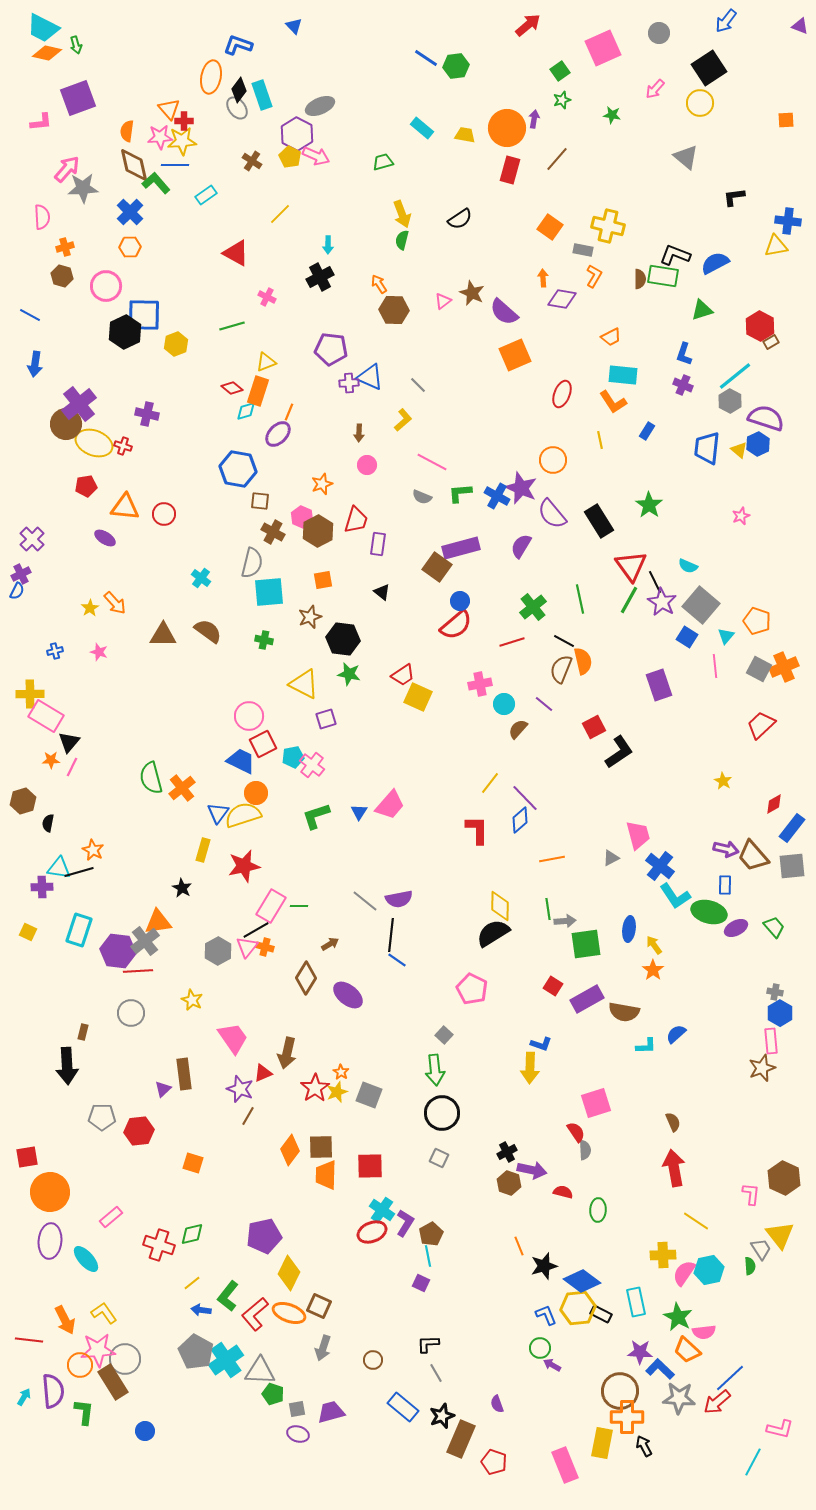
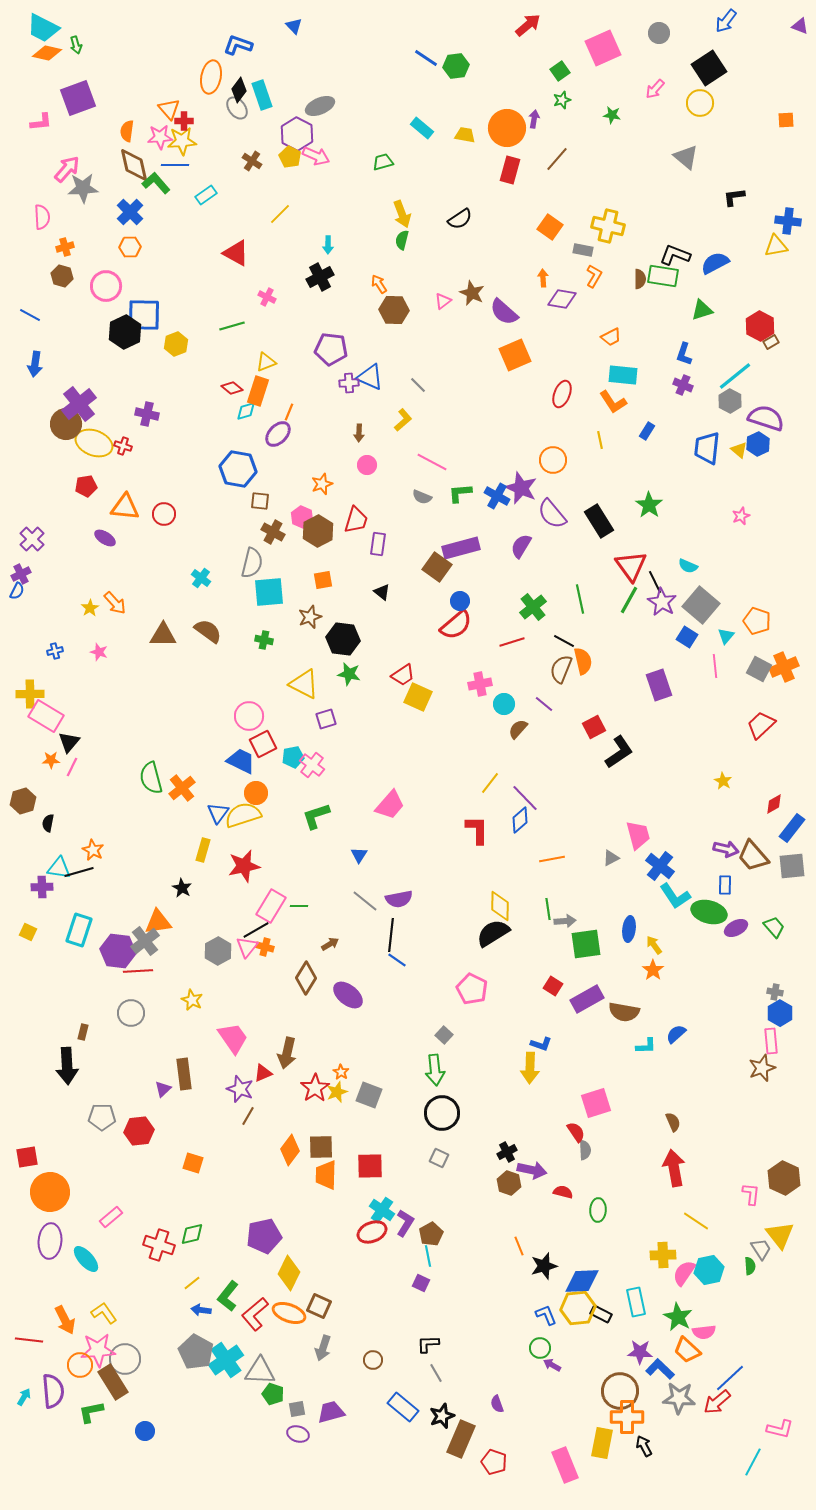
blue triangle at (359, 812): moved 43 px down
blue diamond at (582, 1281): rotated 39 degrees counterclockwise
green L-shape at (84, 1412): moved 7 px right; rotated 108 degrees counterclockwise
